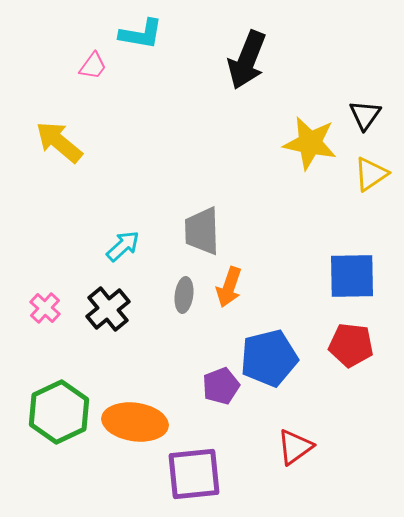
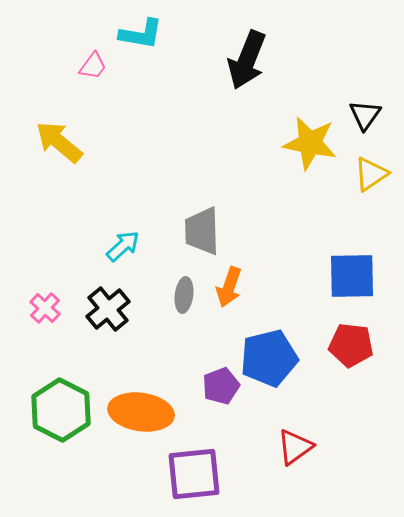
green hexagon: moved 2 px right, 2 px up; rotated 8 degrees counterclockwise
orange ellipse: moved 6 px right, 10 px up
